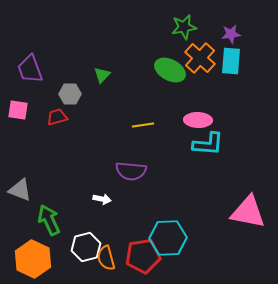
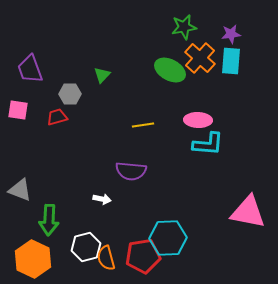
green arrow: rotated 152 degrees counterclockwise
